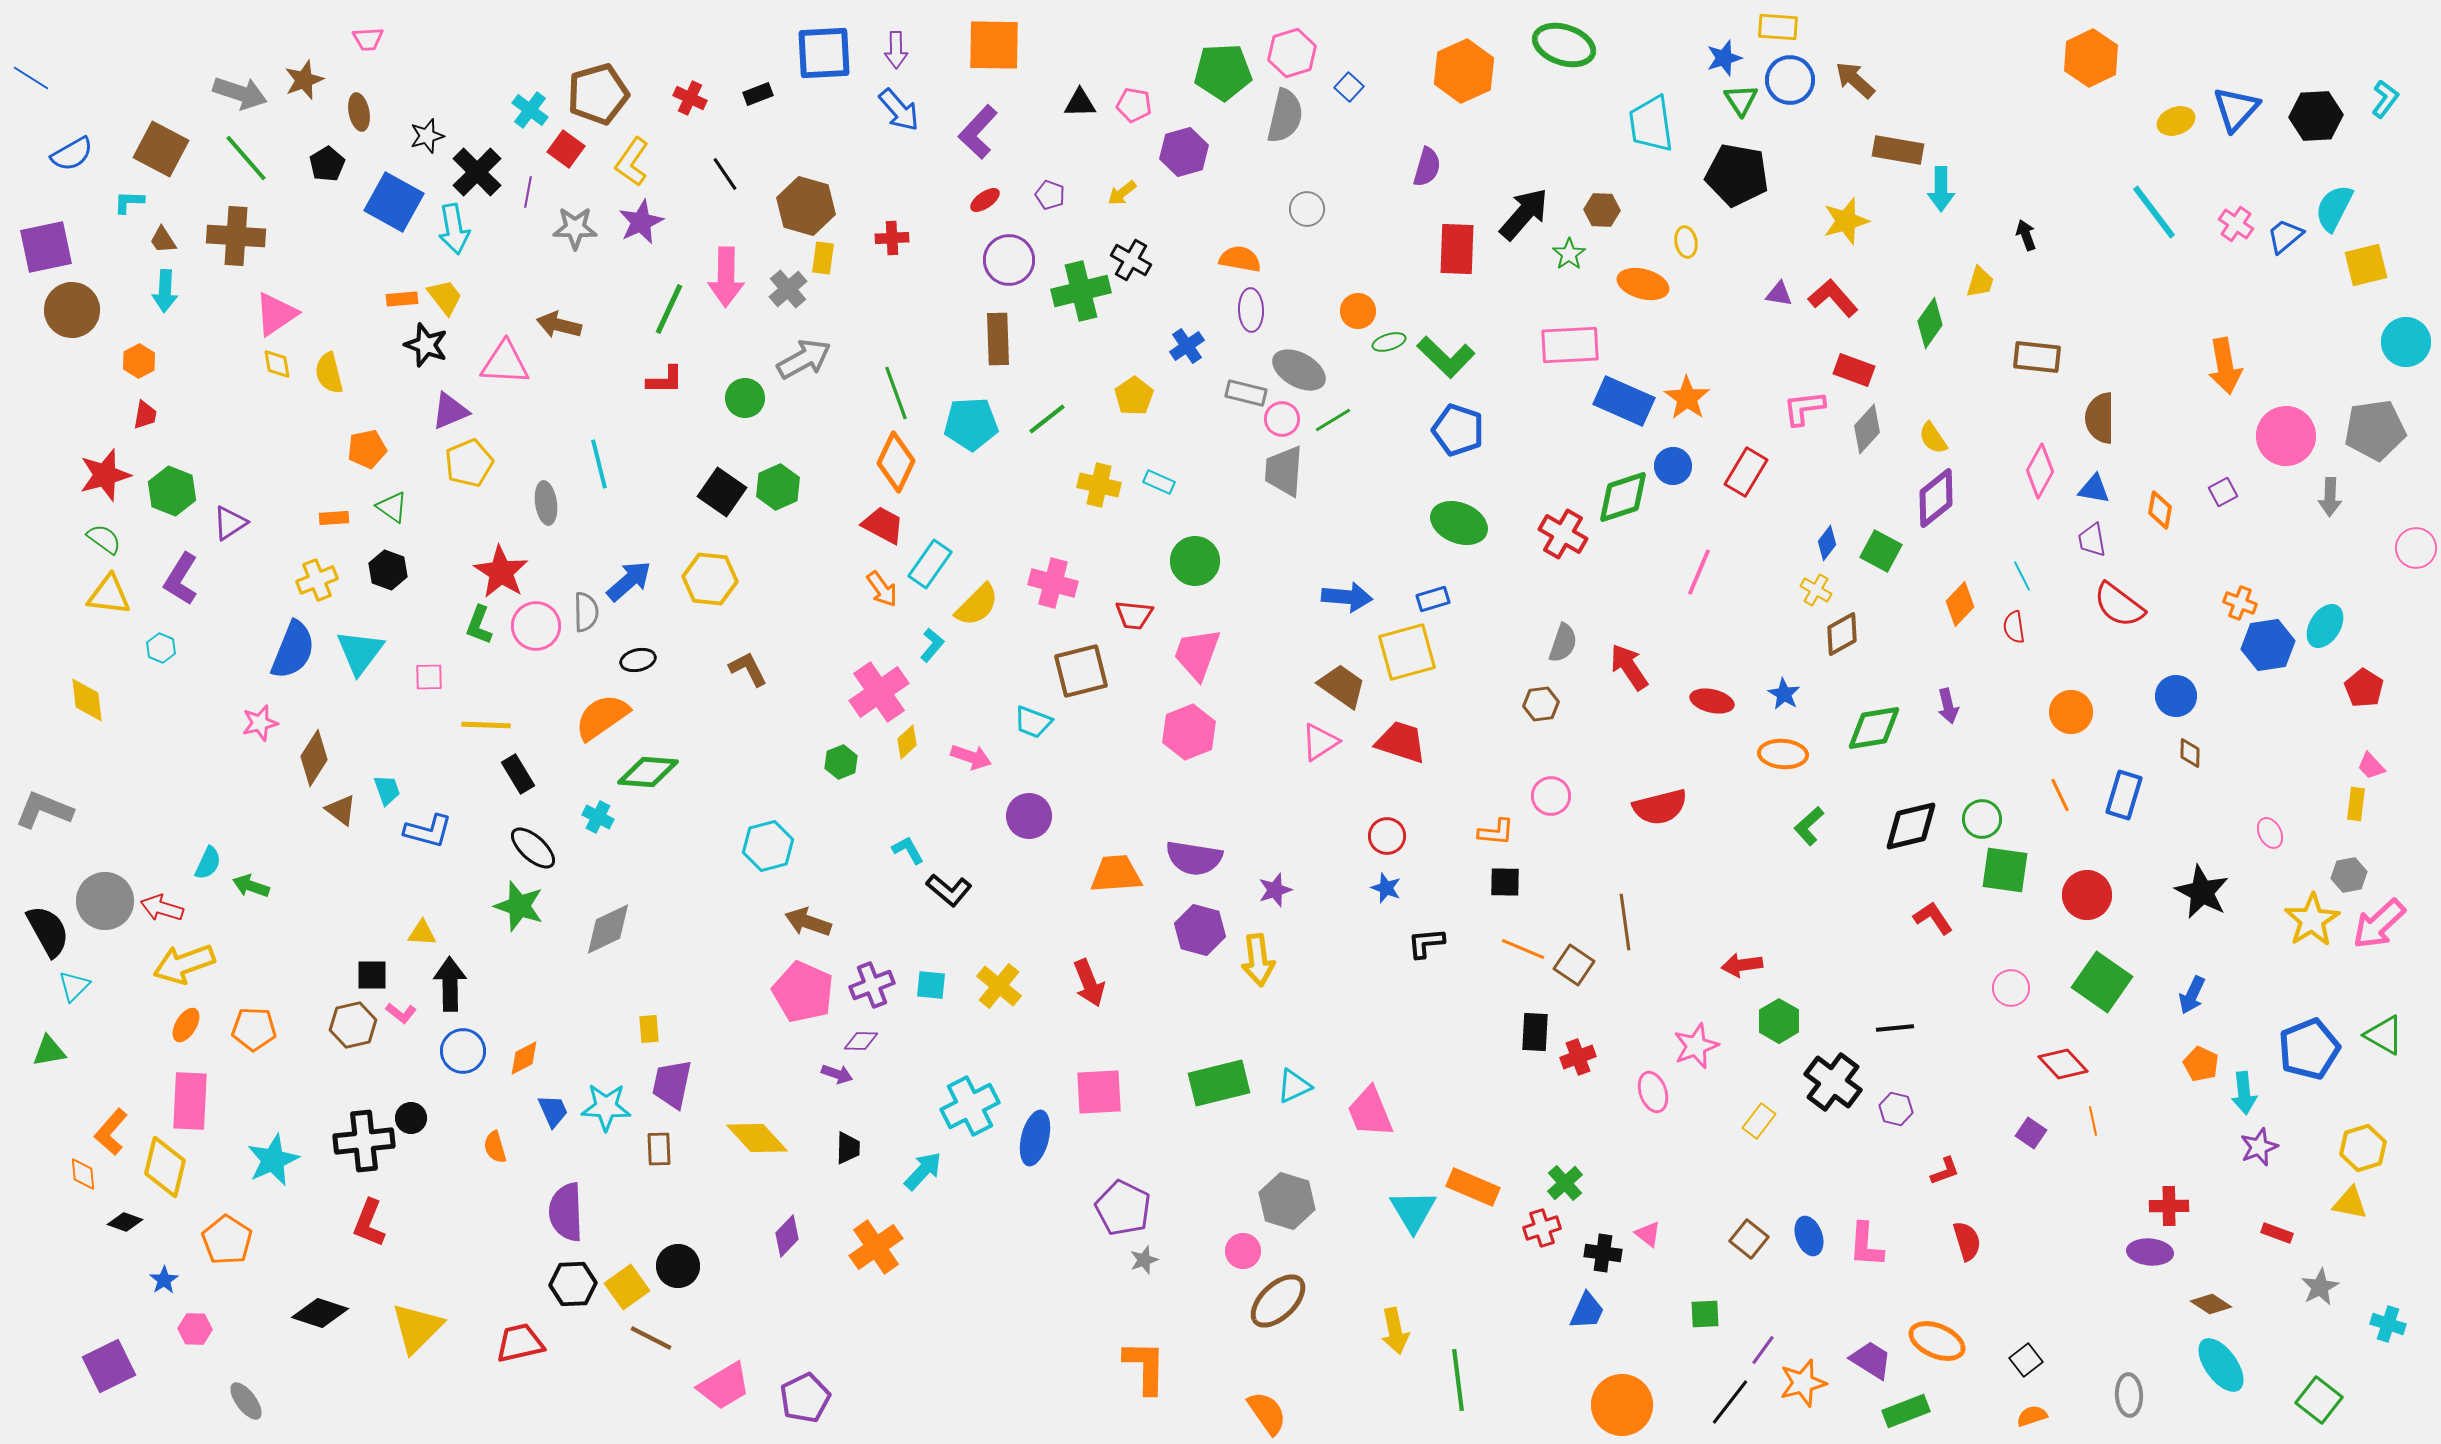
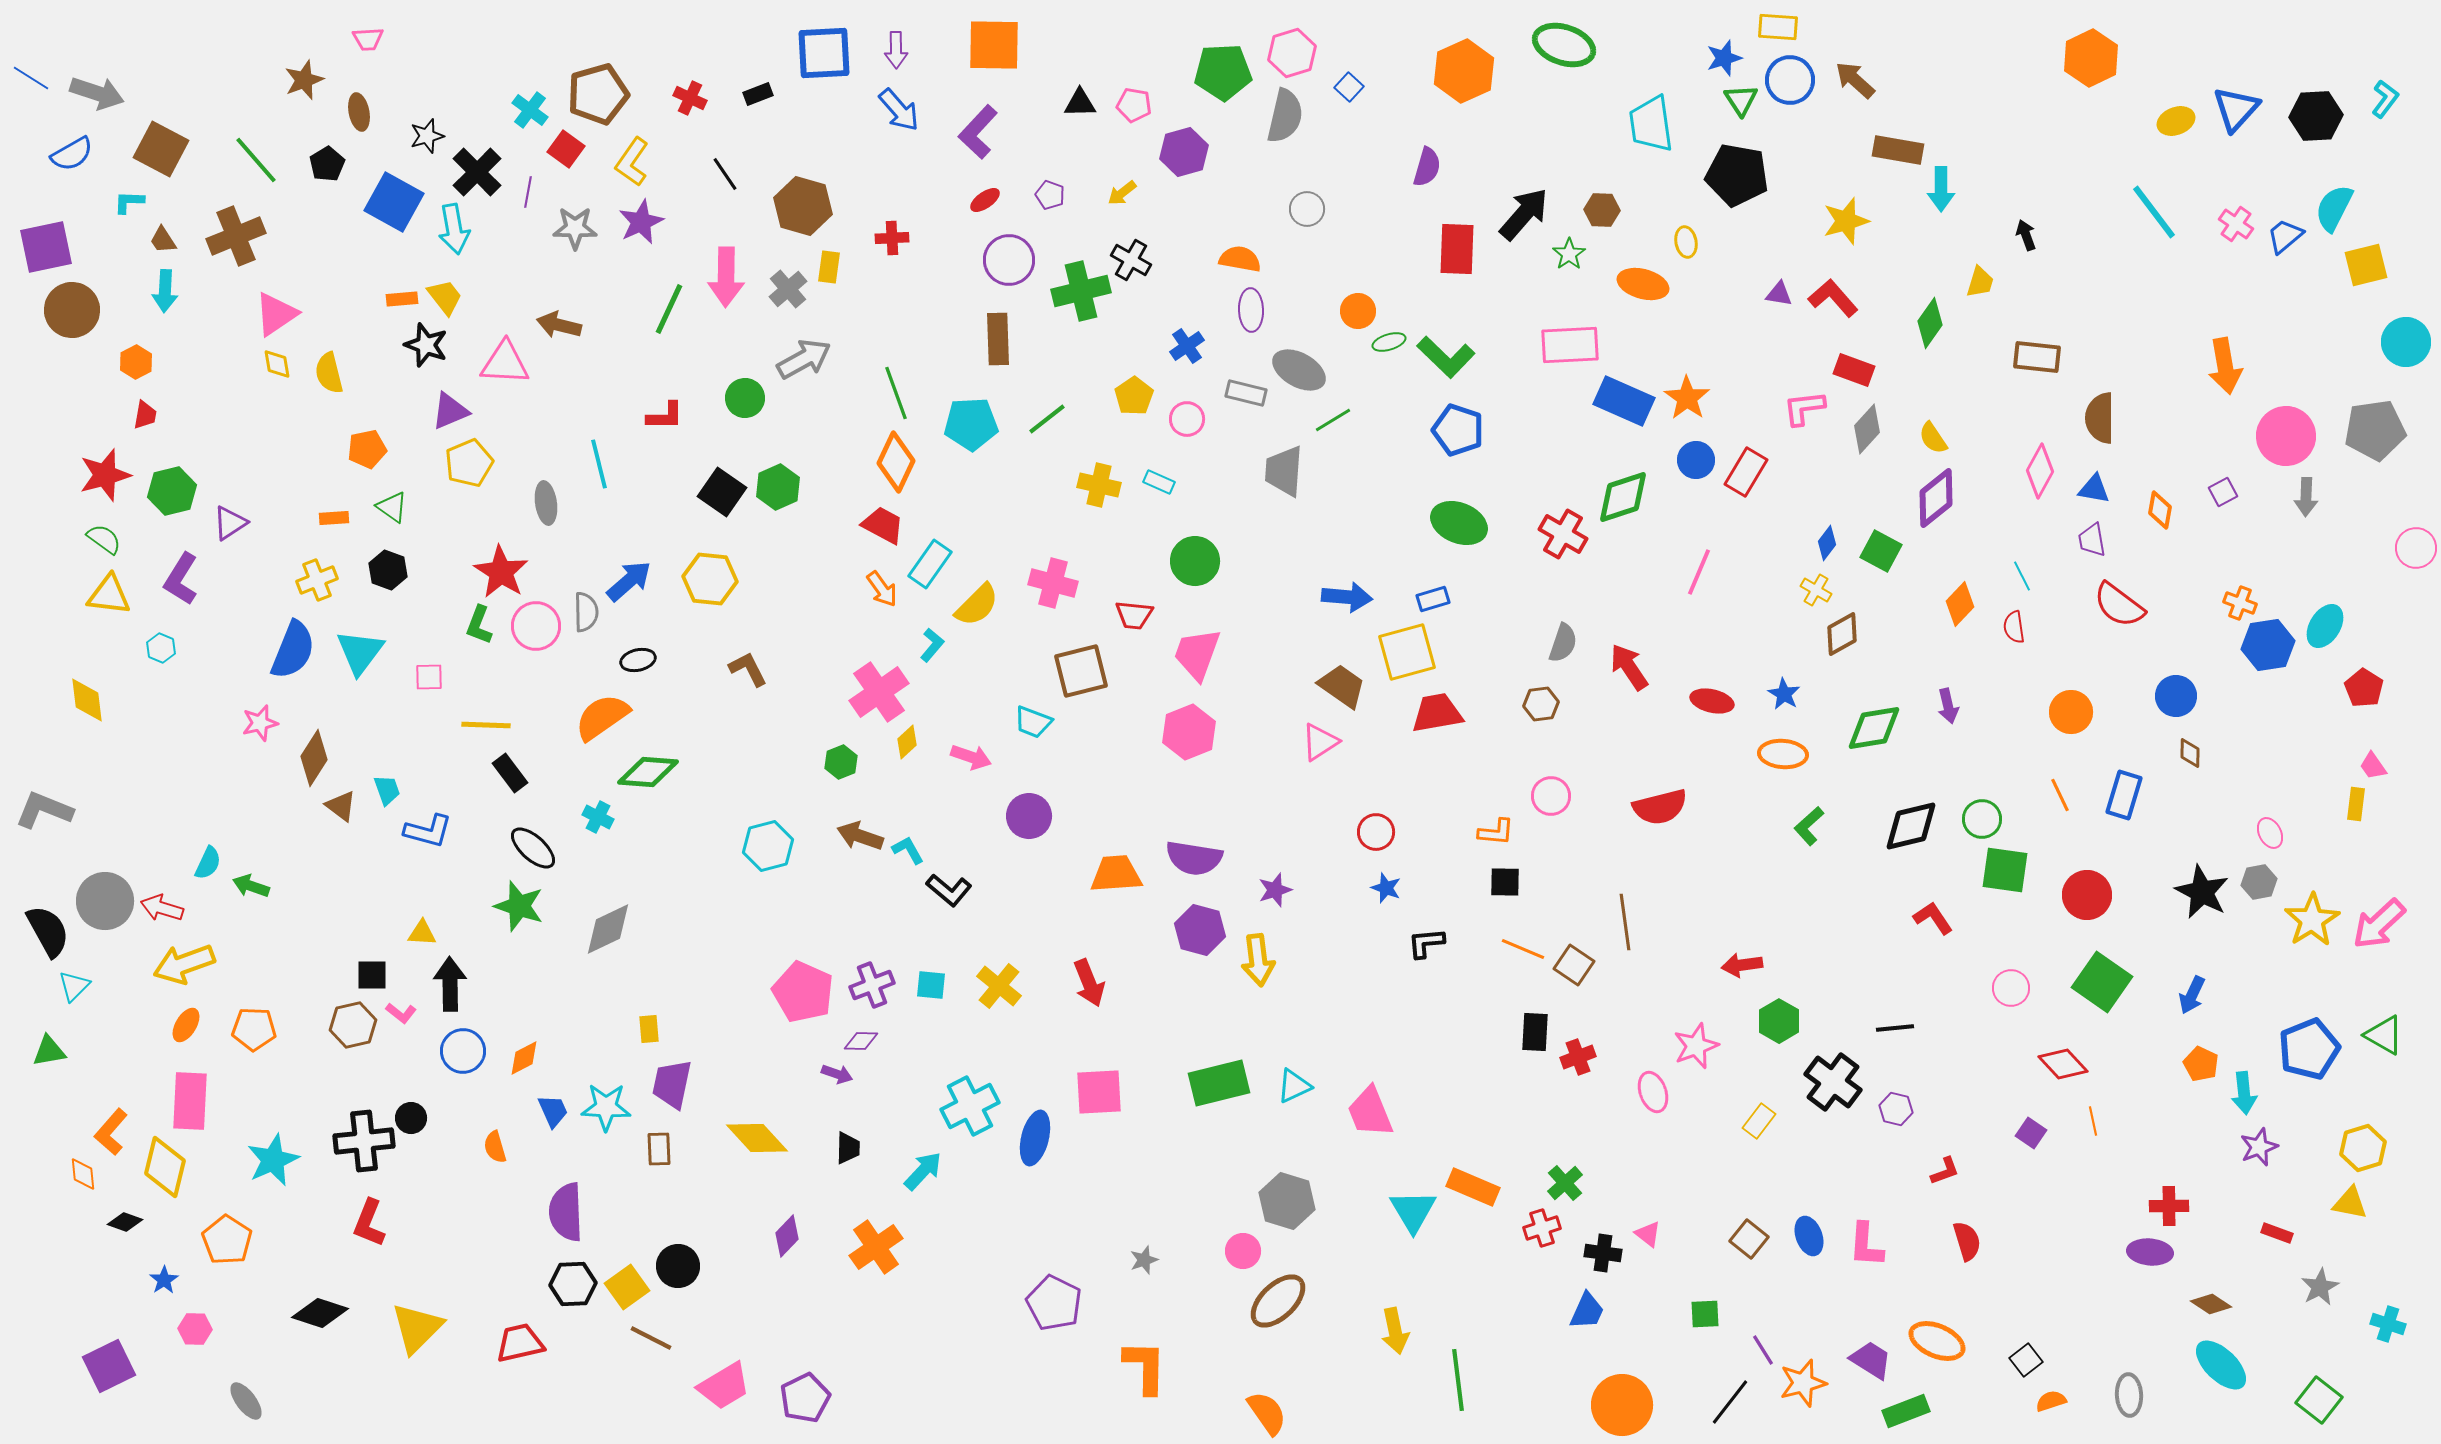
gray arrow at (240, 93): moved 143 px left
green line at (246, 158): moved 10 px right, 2 px down
brown hexagon at (806, 206): moved 3 px left
brown cross at (236, 236): rotated 26 degrees counterclockwise
yellow rectangle at (823, 258): moved 6 px right, 9 px down
orange hexagon at (139, 361): moved 3 px left, 1 px down
red L-shape at (665, 380): moved 36 px down
pink circle at (1282, 419): moved 95 px left
blue circle at (1673, 466): moved 23 px right, 6 px up
green hexagon at (172, 491): rotated 24 degrees clockwise
gray arrow at (2330, 497): moved 24 px left
red trapezoid at (1401, 742): moved 36 px right, 29 px up; rotated 28 degrees counterclockwise
pink trapezoid at (2371, 766): moved 2 px right; rotated 8 degrees clockwise
black rectangle at (518, 774): moved 8 px left, 1 px up; rotated 6 degrees counterclockwise
brown triangle at (341, 810): moved 4 px up
red circle at (1387, 836): moved 11 px left, 4 px up
gray hexagon at (2349, 875): moved 90 px left, 7 px down
brown arrow at (808, 922): moved 52 px right, 86 px up
purple pentagon at (1123, 1208): moved 69 px left, 95 px down
purple line at (1763, 1350): rotated 68 degrees counterclockwise
cyan ellipse at (2221, 1365): rotated 10 degrees counterclockwise
orange semicircle at (2032, 1416): moved 19 px right, 15 px up
